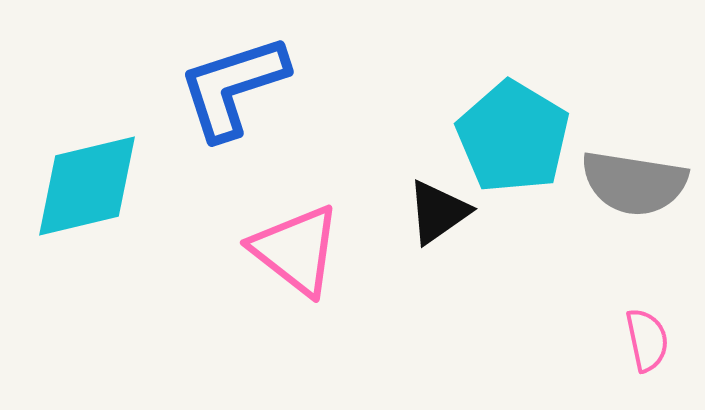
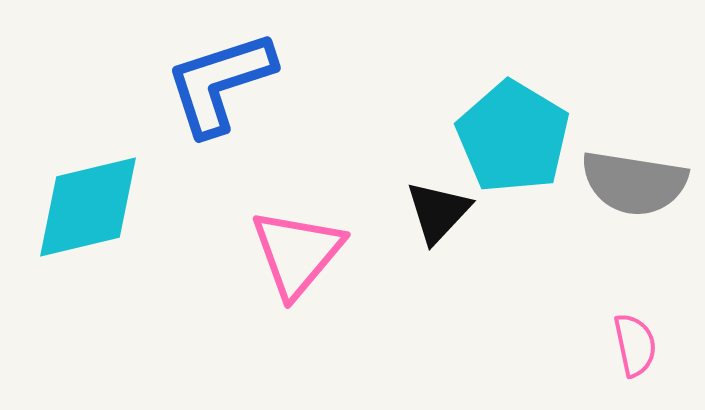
blue L-shape: moved 13 px left, 4 px up
cyan diamond: moved 1 px right, 21 px down
black triangle: rotated 12 degrees counterclockwise
pink triangle: moved 1 px right, 3 px down; rotated 32 degrees clockwise
pink semicircle: moved 12 px left, 5 px down
